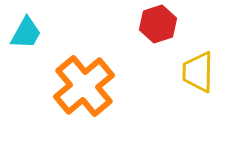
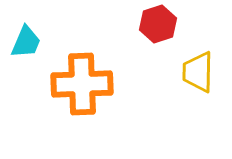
cyan trapezoid: moved 9 px down; rotated 6 degrees counterclockwise
orange cross: moved 2 px left, 2 px up; rotated 38 degrees clockwise
